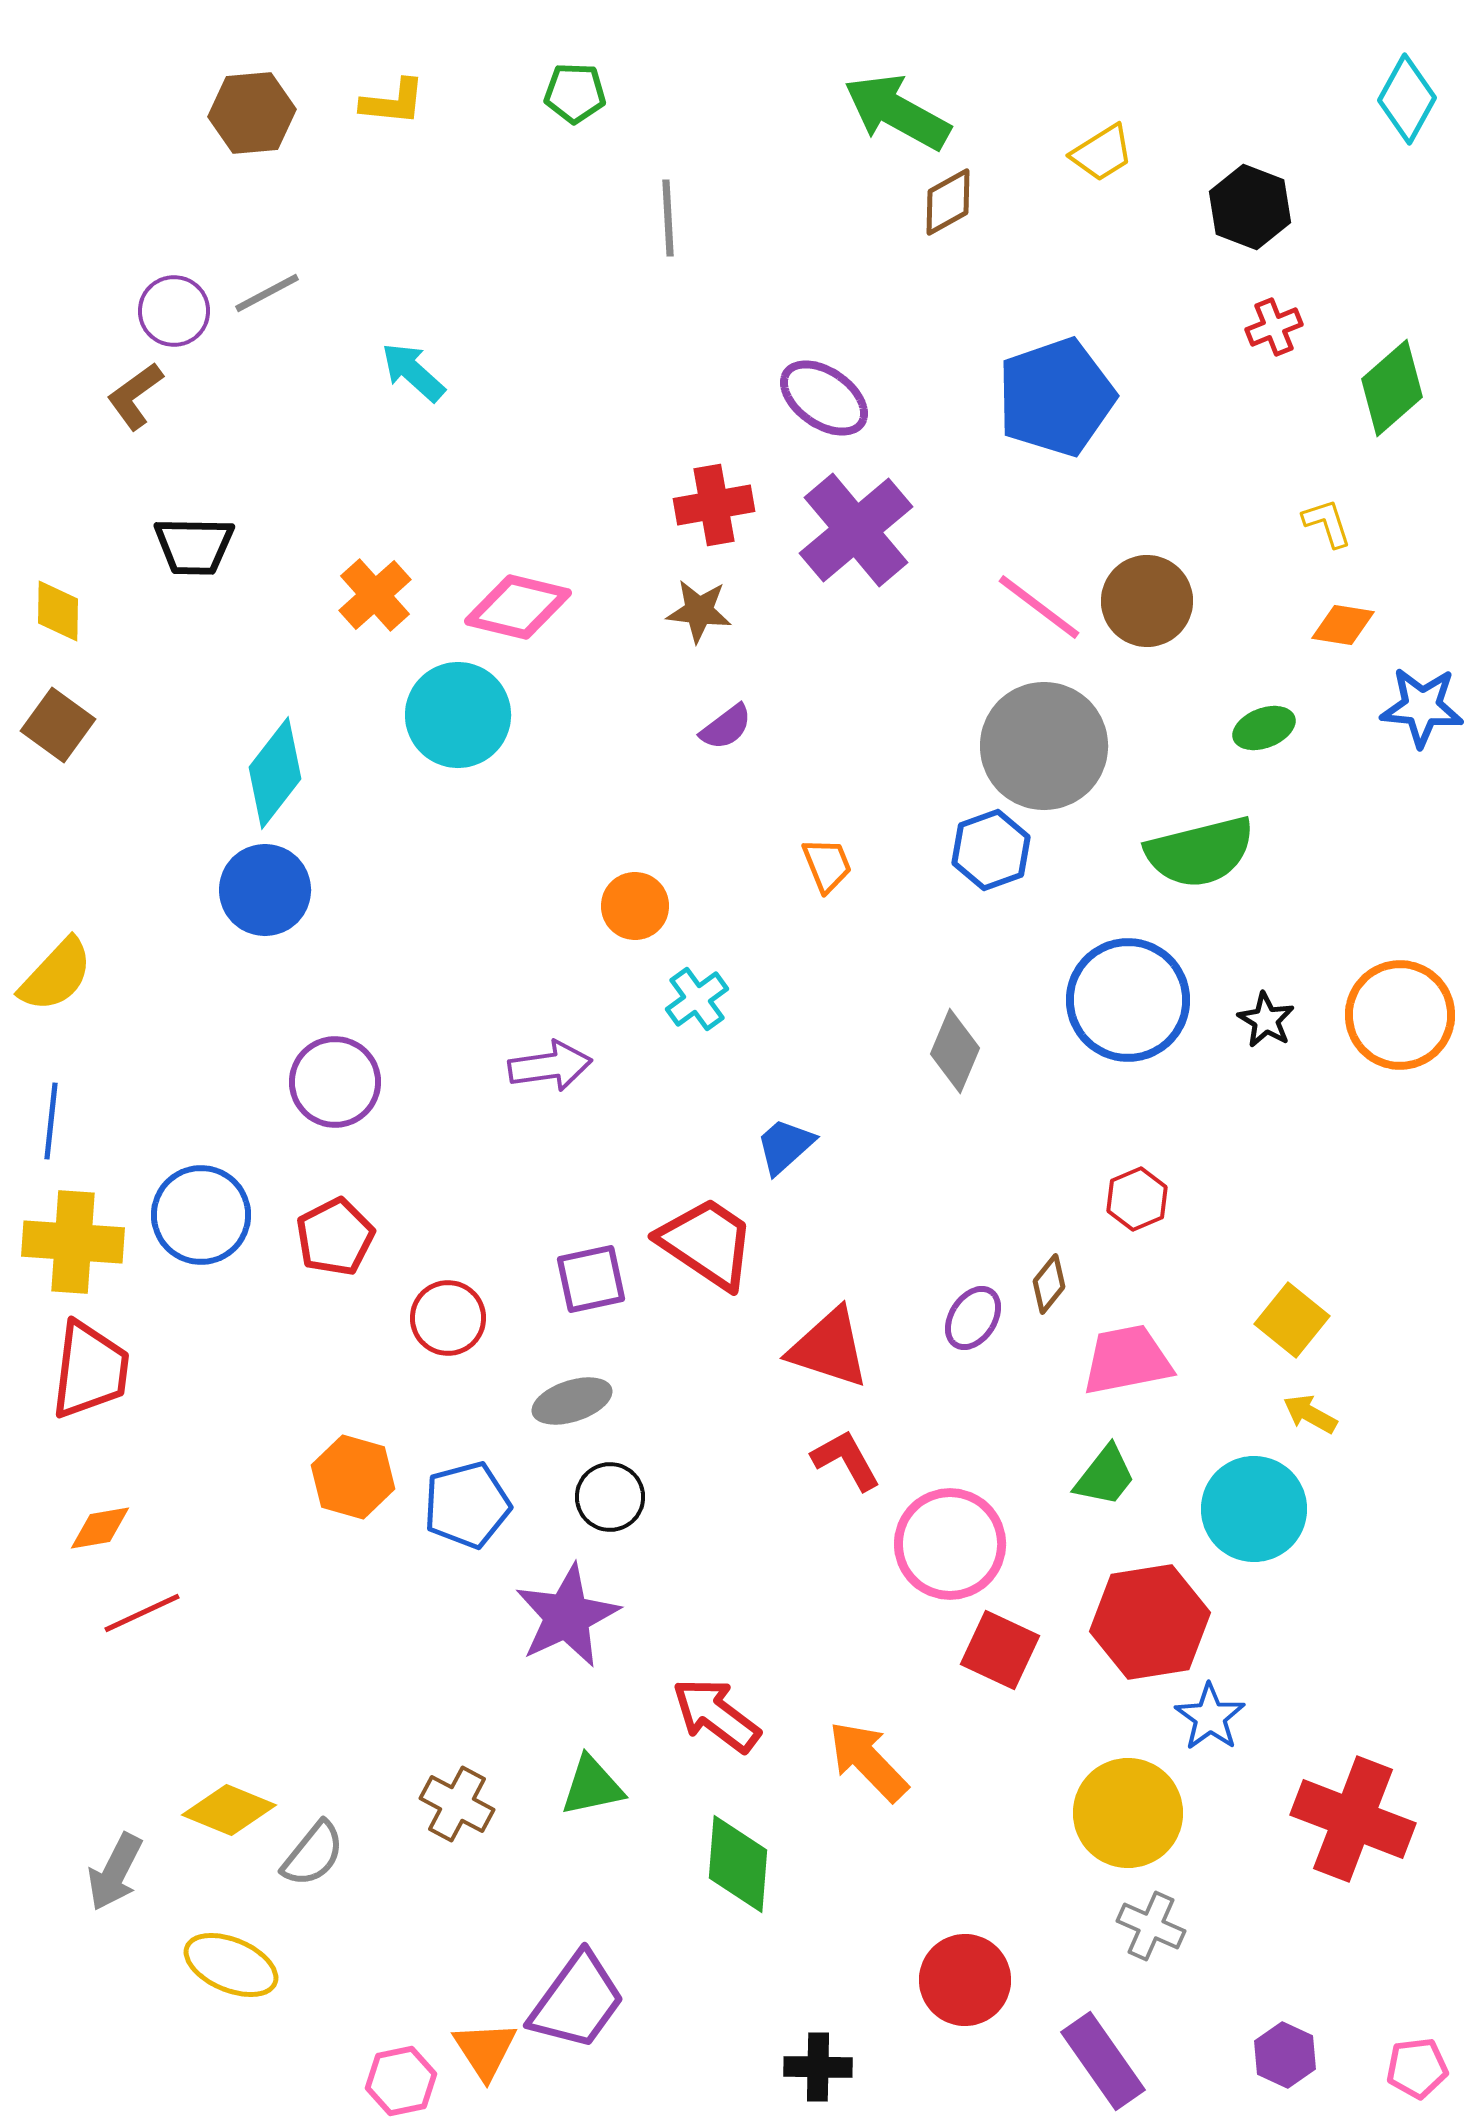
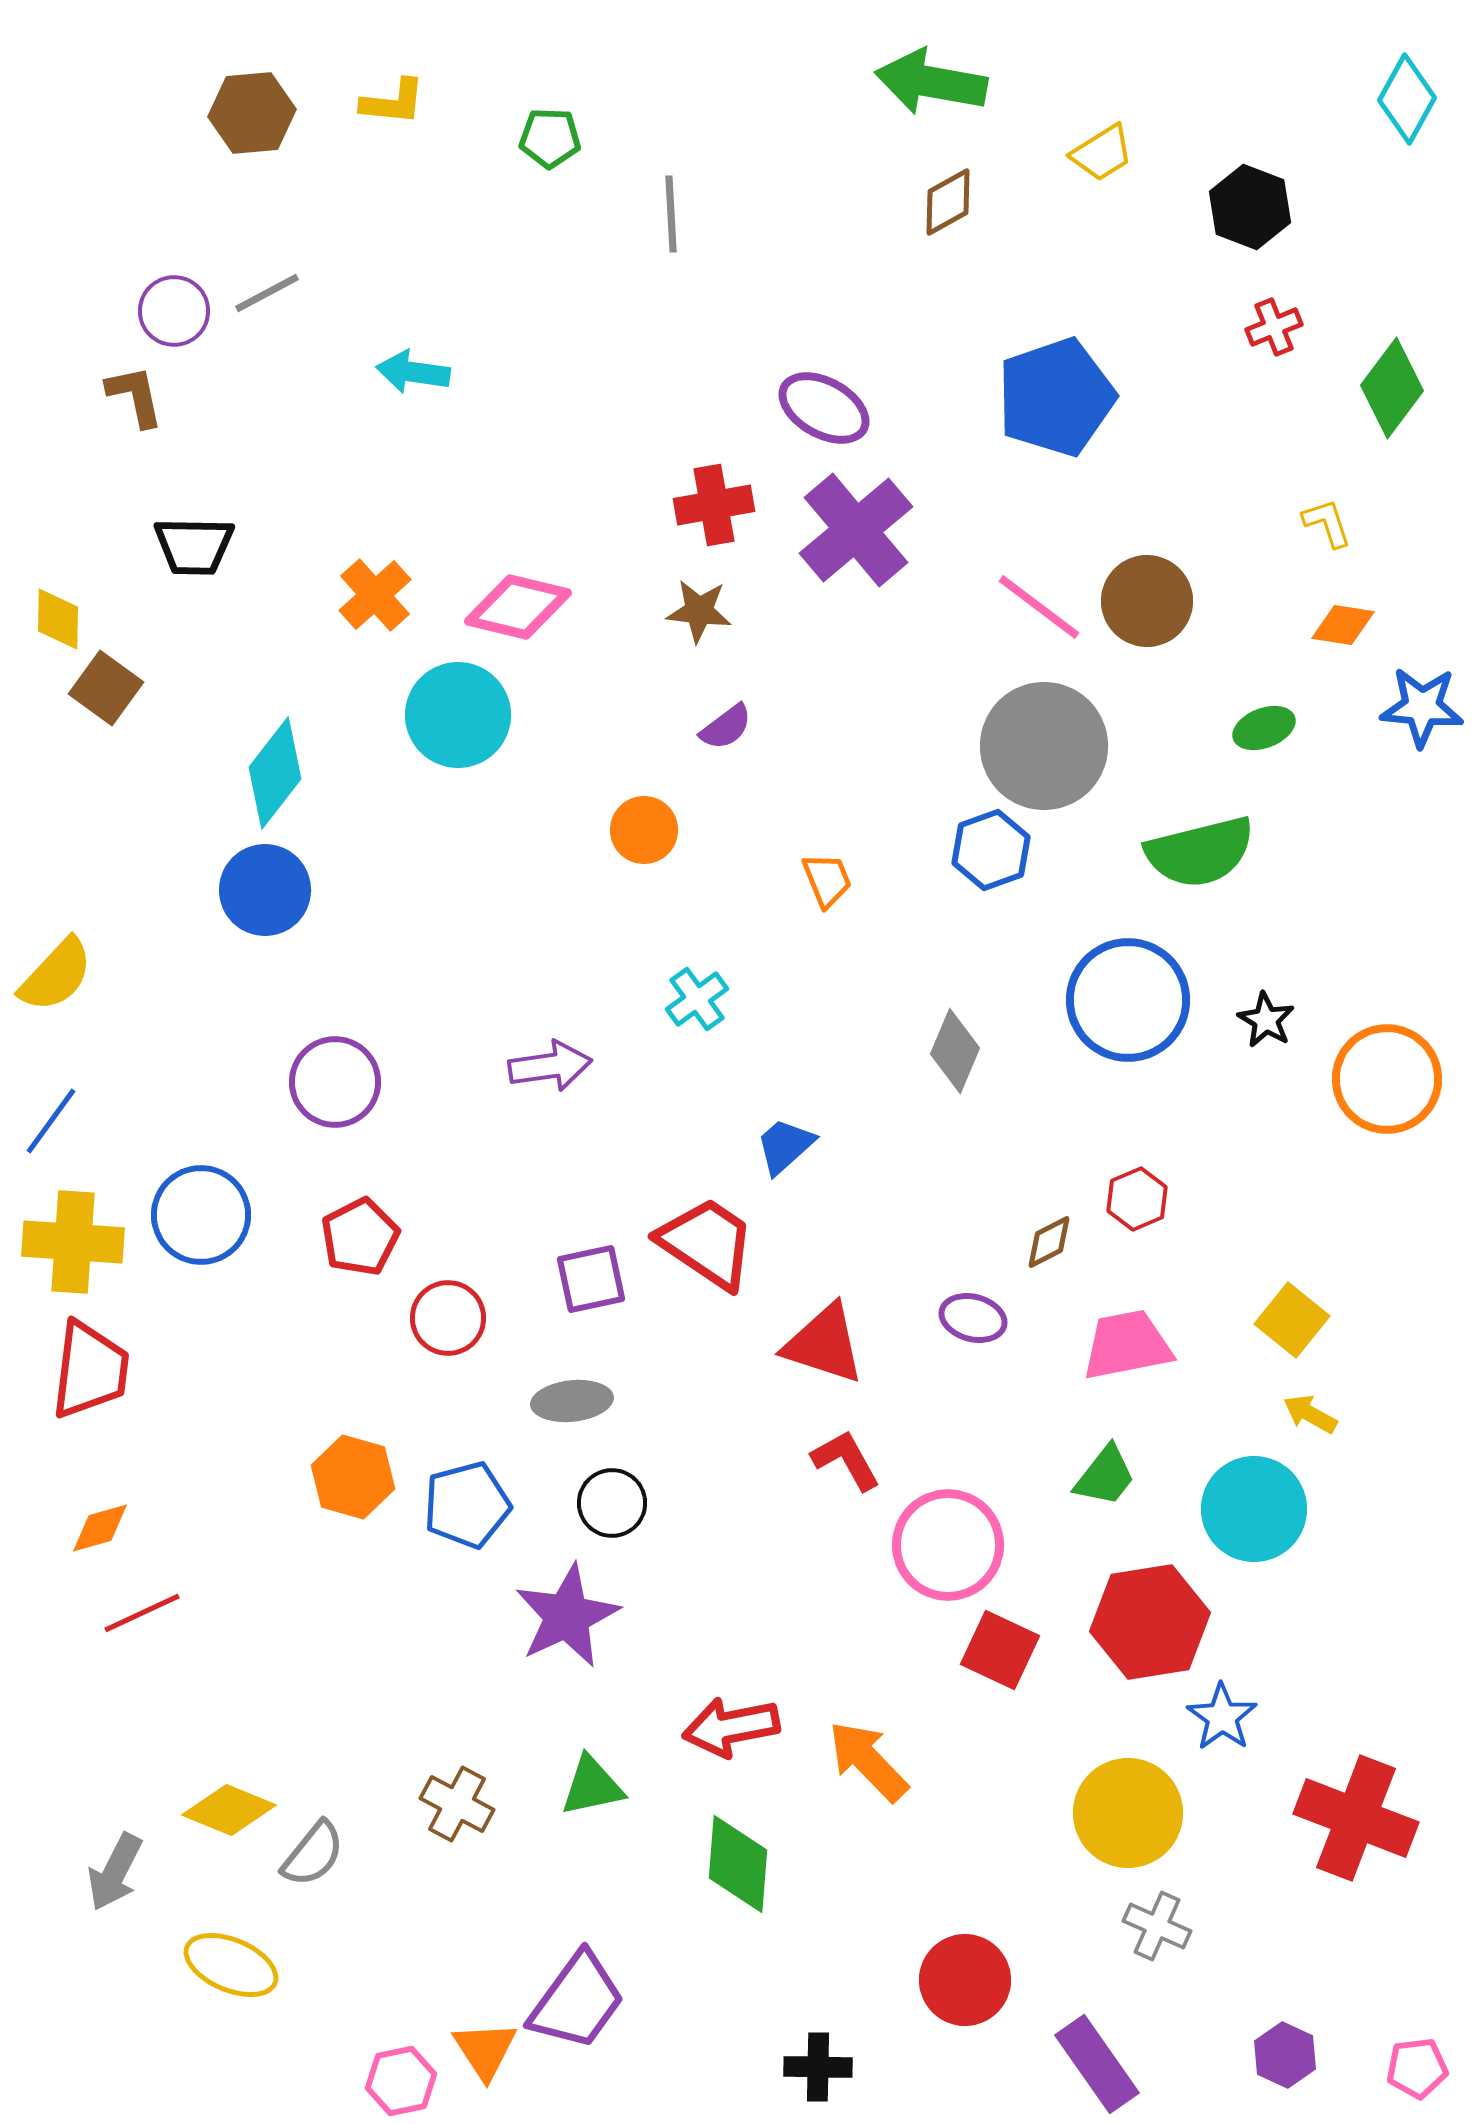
green pentagon at (575, 93): moved 25 px left, 45 px down
green arrow at (897, 112): moved 34 px right, 30 px up; rotated 19 degrees counterclockwise
gray line at (668, 218): moved 3 px right, 4 px up
cyan arrow at (413, 372): rotated 34 degrees counterclockwise
green diamond at (1392, 388): rotated 12 degrees counterclockwise
brown L-shape at (135, 396): rotated 114 degrees clockwise
purple ellipse at (824, 398): moved 10 px down; rotated 6 degrees counterclockwise
yellow diamond at (58, 611): moved 8 px down
brown square at (58, 725): moved 48 px right, 37 px up
orange trapezoid at (827, 865): moved 15 px down
orange circle at (635, 906): moved 9 px right, 76 px up
orange circle at (1400, 1015): moved 13 px left, 64 px down
blue line at (51, 1121): rotated 30 degrees clockwise
red pentagon at (335, 1237): moved 25 px right
brown diamond at (1049, 1284): moved 42 px up; rotated 24 degrees clockwise
purple ellipse at (973, 1318): rotated 72 degrees clockwise
red triangle at (829, 1348): moved 5 px left, 4 px up
pink trapezoid at (1127, 1360): moved 15 px up
gray ellipse at (572, 1401): rotated 12 degrees clockwise
black circle at (610, 1497): moved 2 px right, 6 px down
orange diamond at (100, 1528): rotated 6 degrees counterclockwise
pink circle at (950, 1544): moved 2 px left, 1 px down
red arrow at (716, 1715): moved 15 px right, 12 px down; rotated 48 degrees counterclockwise
blue star at (1210, 1717): moved 12 px right
red cross at (1353, 1819): moved 3 px right, 1 px up
gray cross at (1151, 1926): moved 6 px right
purple rectangle at (1103, 2061): moved 6 px left, 3 px down
